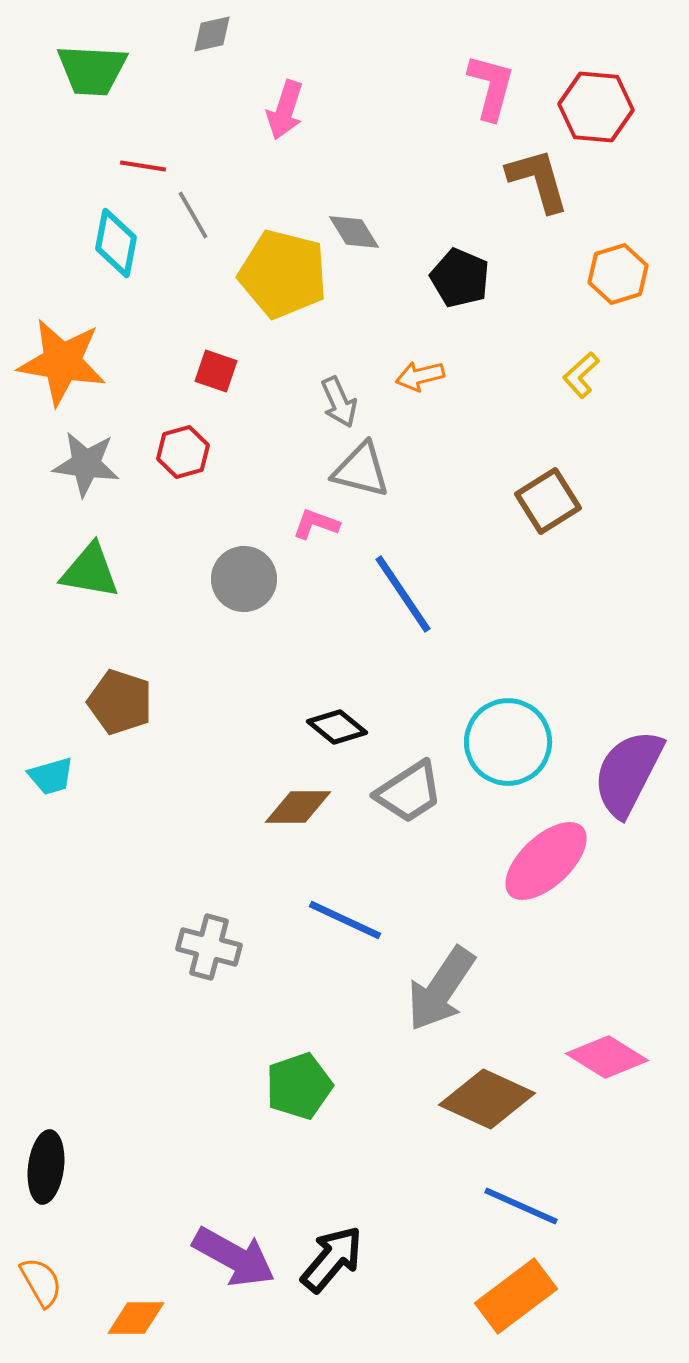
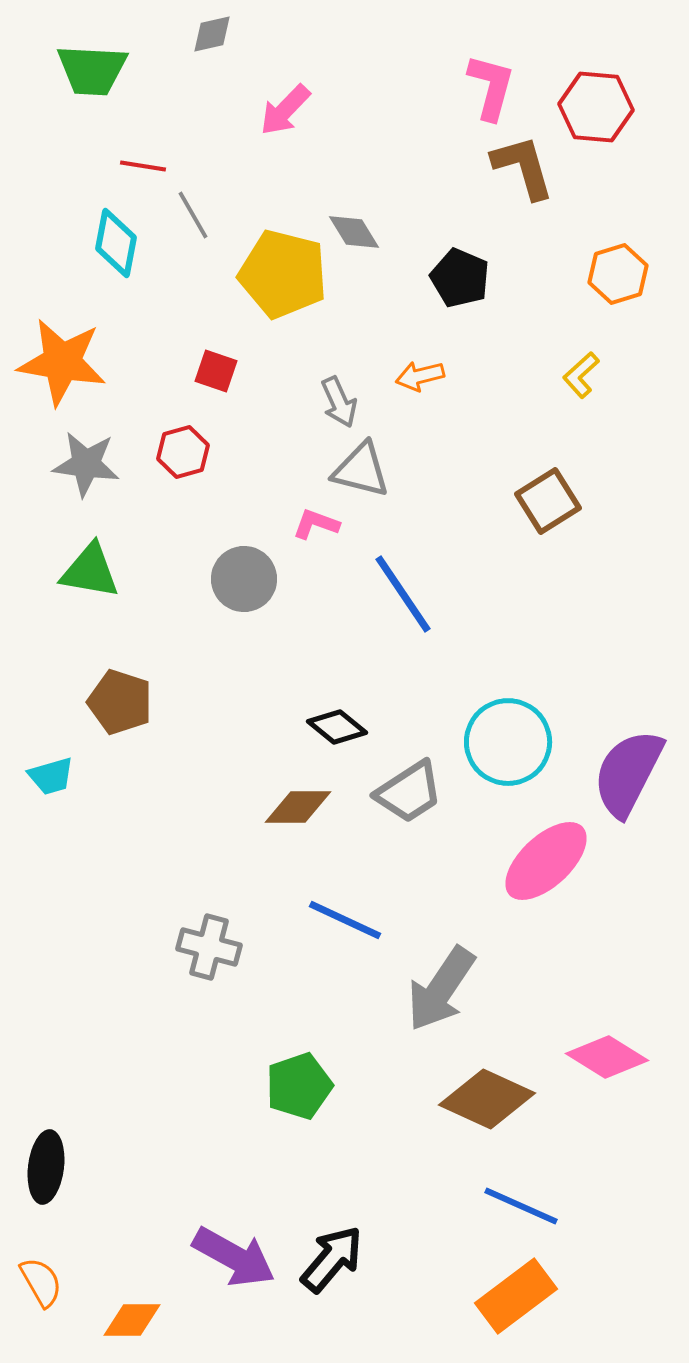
pink arrow at (285, 110): rotated 26 degrees clockwise
brown L-shape at (538, 180): moved 15 px left, 13 px up
orange diamond at (136, 1318): moved 4 px left, 2 px down
